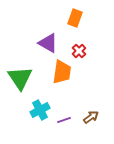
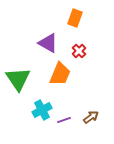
orange trapezoid: moved 2 px left, 2 px down; rotated 15 degrees clockwise
green triangle: moved 2 px left, 1 px down
cyan cross: moved 2 px right
